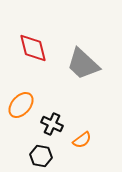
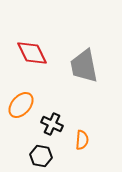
red diamond: moved 1 px left, 5 px down; rotated 12 degrees counterclockwise
gray trapezoid: moved 1 px right, 2 px down; rotated 36 degrees clockwise
orange semicircle: rotated 48 degrees counterclockwise
